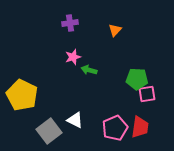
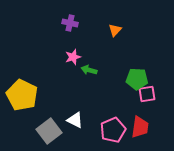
purple cross: rotated 21 degrees clockwise
pink pentagon: moved 2 px left, 2 px down
